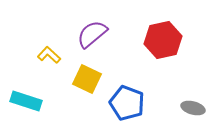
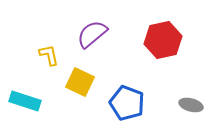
yellow L-shape: rotated 35 degrees clockwise
yellow square: moved 7 px left, 3 px down
cyan rectangle: moved 1 px left
gray ellipse: moved 2 px left, 3 px up
